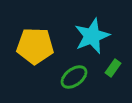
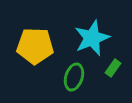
cyan star: moved 2 px down
green ellipse: rotated 36 degrees counterclockwise
